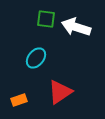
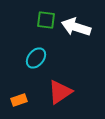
green square: moved 1 px down
